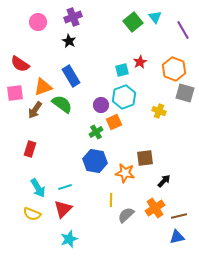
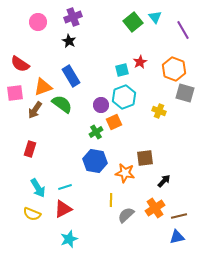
red triangle: rotated 18 degrees clockwise
